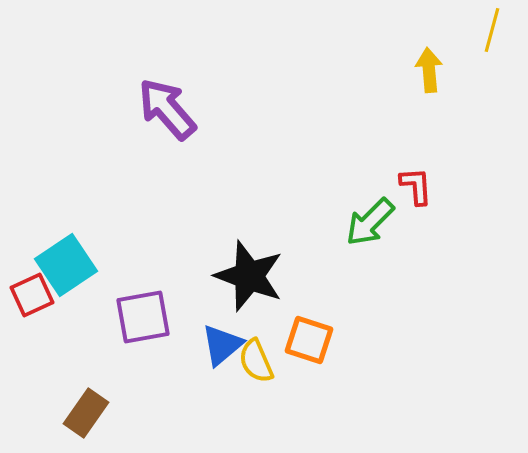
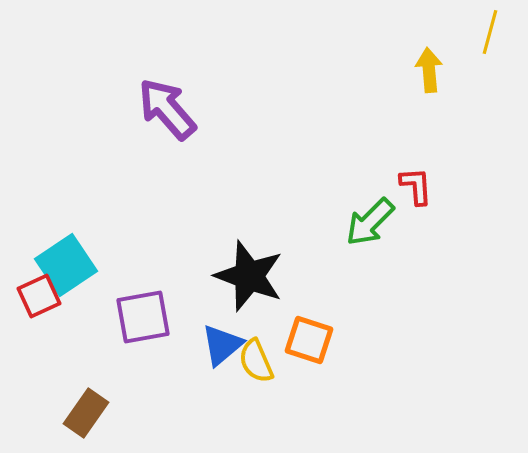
yellow line: moved 2 px left, 2 px down
red square: moved 7 px right, 1 px down
